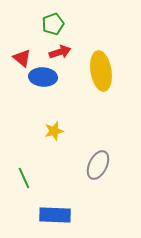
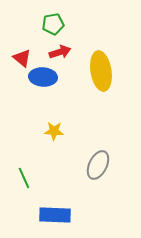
green pentagon: rotated 10 degrees clockwise
yellow star: rotated 18 degrees clockwise
